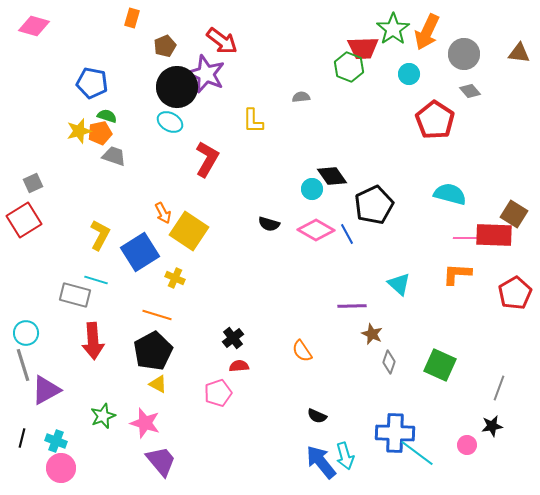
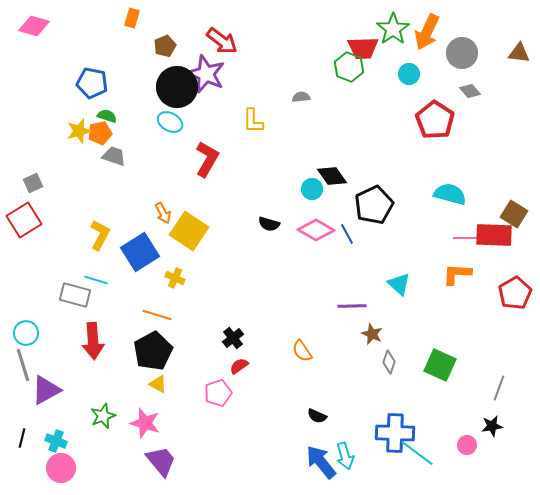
gray circle at (464, 54): moved 2 px left, 1 px up
red semicircle at (239, 366): rotated 30 degrees counterclockwise
